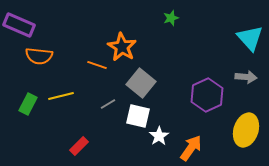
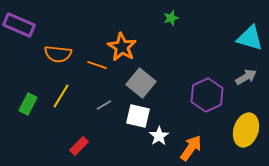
cyan triangle: rotated 32 degrees counterclockwise
orange semicircle: moved 19 px right, 2 px up
gray arrow: rotated 35 degrees counterclockwise
yellow line: rotated 45 degrees counterclockwise
gray line: moved 4 px left, 1 px down
